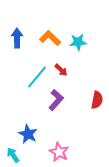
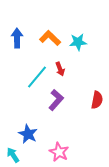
red arrow: moved 1 px left, 1 px up; rotated 24 degrees clockwise
